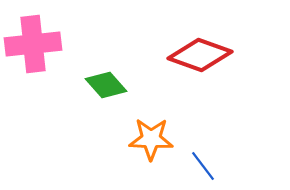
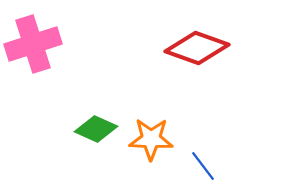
pink cross: rotated 12 degrees counterclockwise
red diamond: moved 3 px left, 7 px up
green diamond: moved 10 px left, 44 px down; rotated 24 degrees counterclockwise
